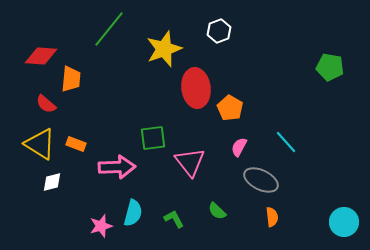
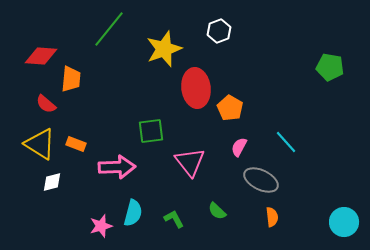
green square: moved 2 px left, 7 px up
